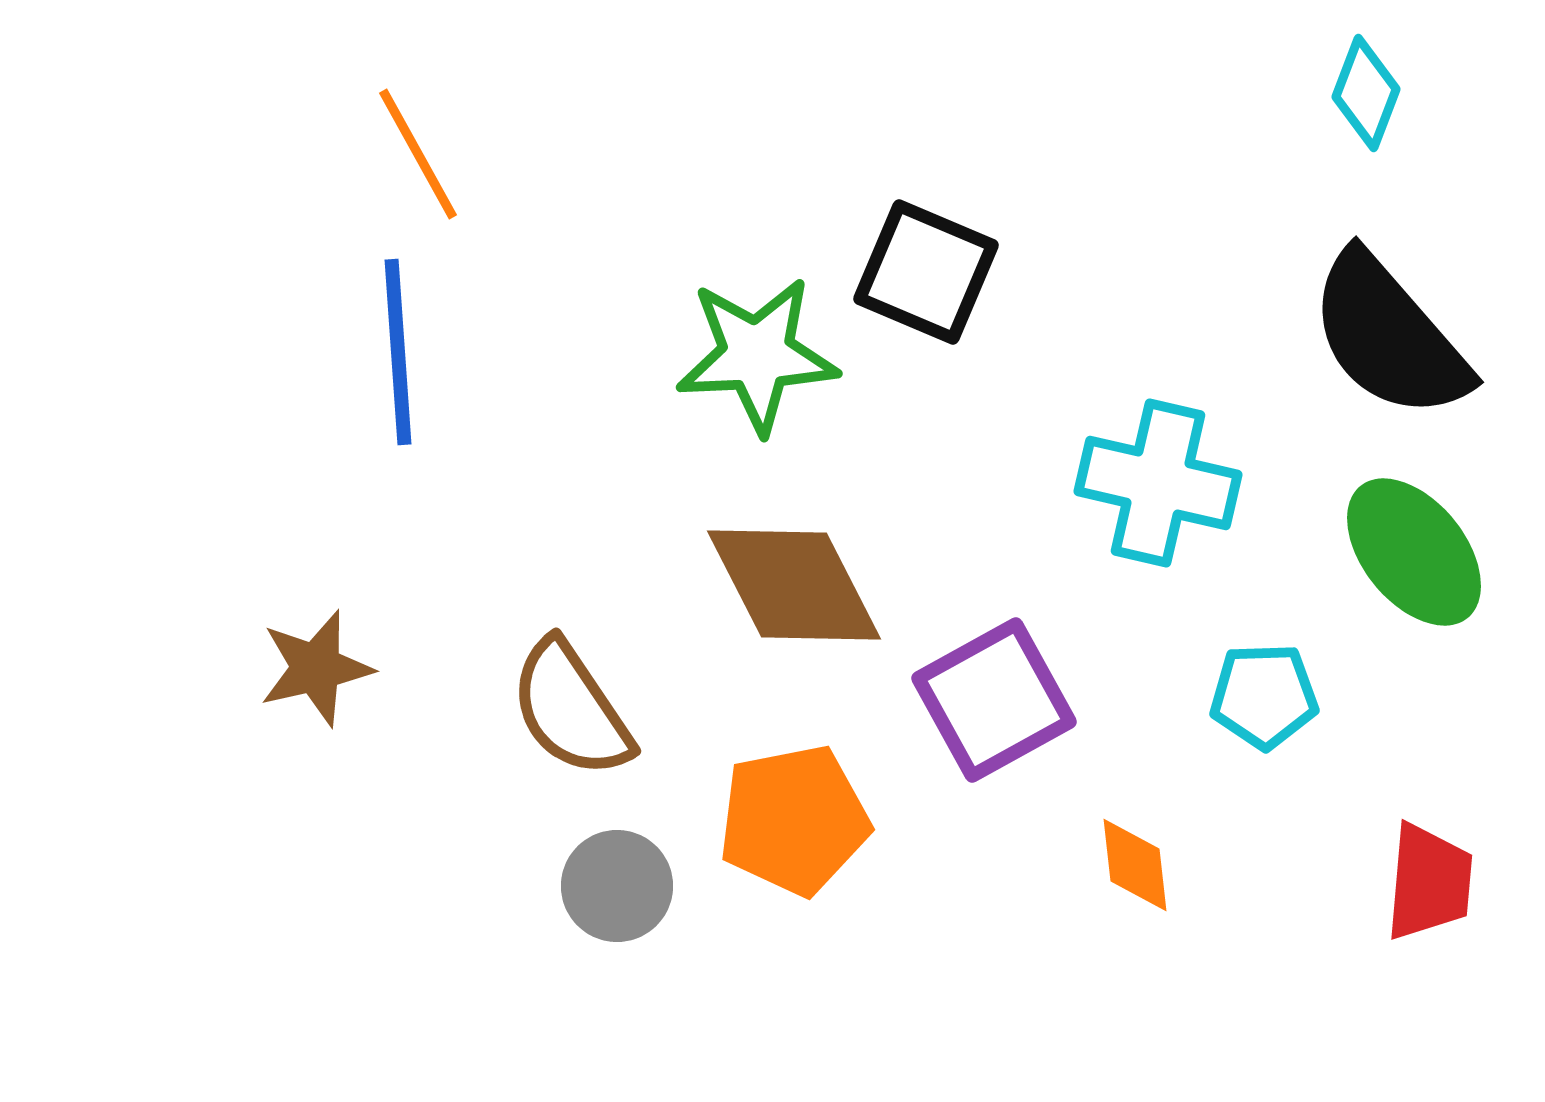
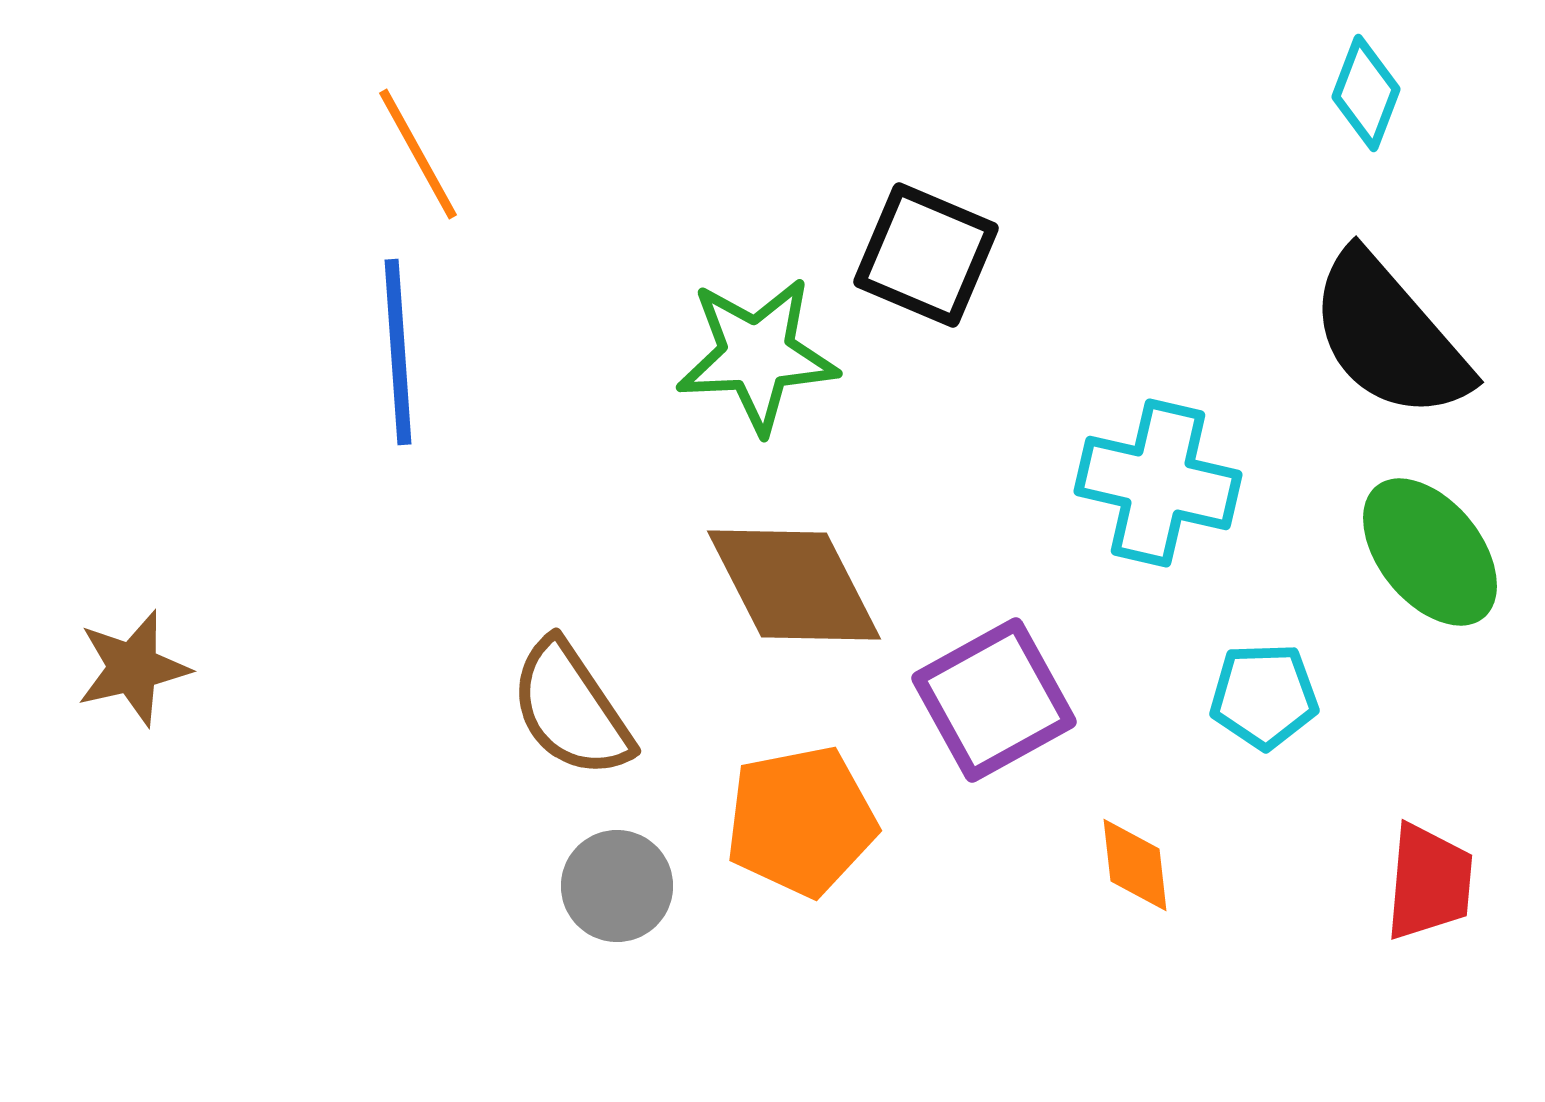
black square: moved 17 px up
green ellipse: moved 16 px right
brown star: moved 183 px left
orange pentagon: moved 7 px right, 1 px down
